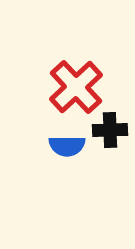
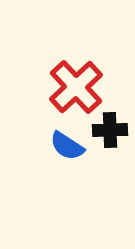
blue semicircle: rotated 33 degrees clockwise
